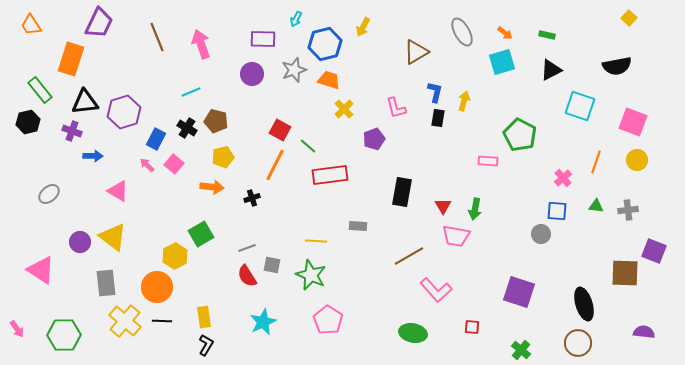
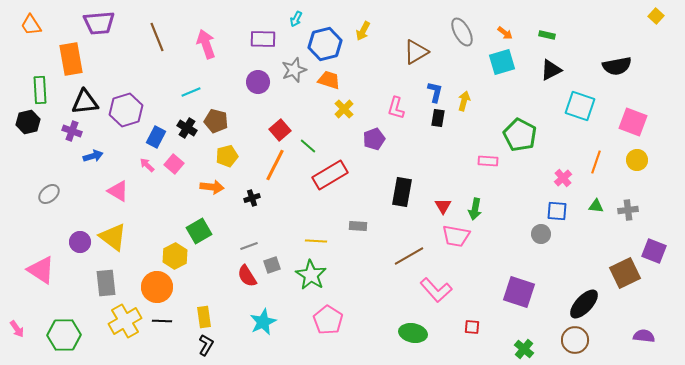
yellow square at (629, 18): moved 27 px right, 2 px up
purple trapezoid at (99, 23): rotated 60 degrees clockwise
yellow arrow at (363, 27): moved 4 px down
pink arrow at (201, 44): moved 5 px right
orange rectangle at (71, 59): rotated 28 degrees counterclockwise
purple circle at (252, 74): moved 6 px right, 8 px down
green rectangle at (40, 90): rotated 36 degrees clockwise
pink L-shape at (396, 108): rotated 30 degrees clockwise
purple hexagon at (124, 112): moved 2 px right, 2 px up
red square at (280, 130): rotated 20 degrees clockwise
blue rectangle at (156, 139): moved 2 px up
blue arrow at (93, 156): rotated 18 degrees counterclockwise
yellow pentagon at (223, 157): moved 4 px right, 1 px up
red rectangle at (330, 175): rotated 24 degrees counterclockwise
green square at (201, 234): moved 2 px left, 3 px up
gray line at (247, 248): moved 2 px right, 2 px up
gray square at (272, 265): rotated 30 degrees counterclockwise
brown square at (625, 273): rotated 28 degrees counterclockwise
green star at (311, 275): rotated 8 degrees clockwise
black ellipse at (584, 304): rotated 60 degrees clockwise
yellow cross at (125, 321): rotated 20 degrees clockwise
purple semicircle at (644, 332): moved 4 px down
brown circle at (578, 343): moved 3 px left, 3 px up
green cross at (521, 350): moved 3 px right, 1 px up
